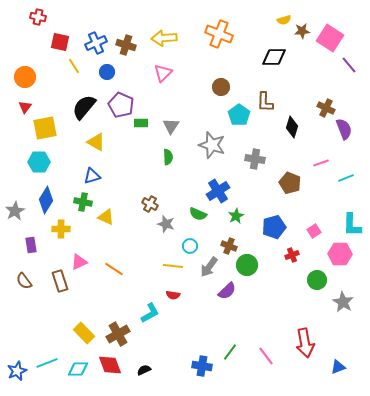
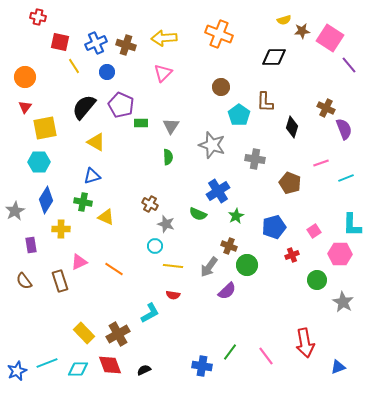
cyan circle at (190, 246): moved 35 px left
